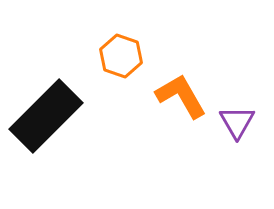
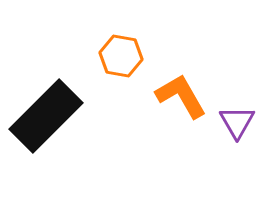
orange hexagon: rotated 9 degrees counterclockwise
